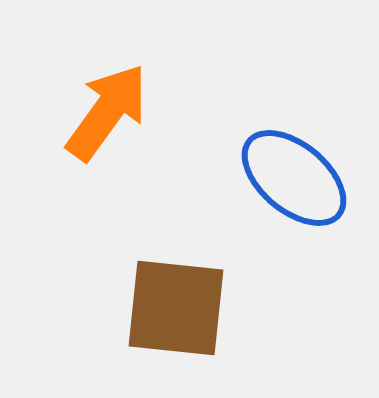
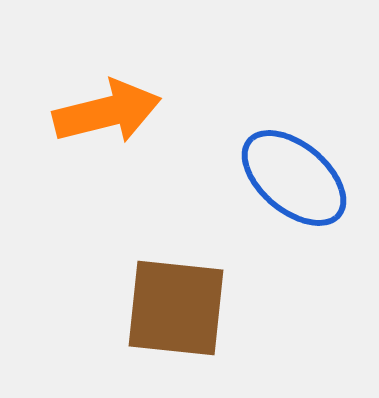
orange arrow: rotated 40 degrees clockwise
